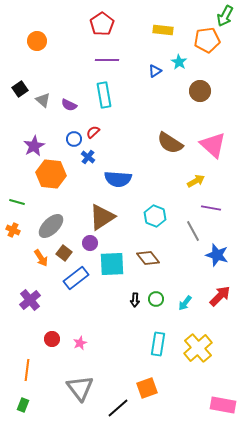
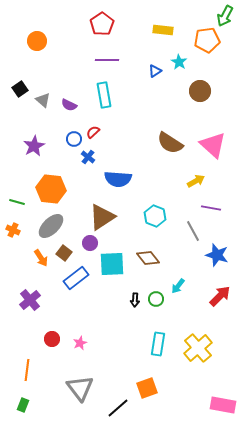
orange hexagon at (51, 174): moved 15 px down
cyan arrow at (185, 303): moved 7 px left, 17 px up
